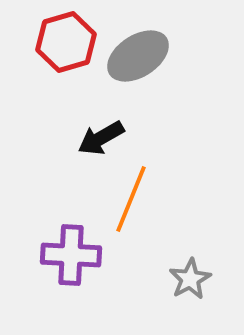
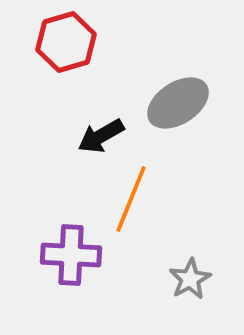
gray ellipse: moved 40 px right, 47 px down
black arrow: moved 2 px up
